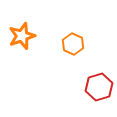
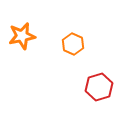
orange star: rotated 8 degrees clockwise
